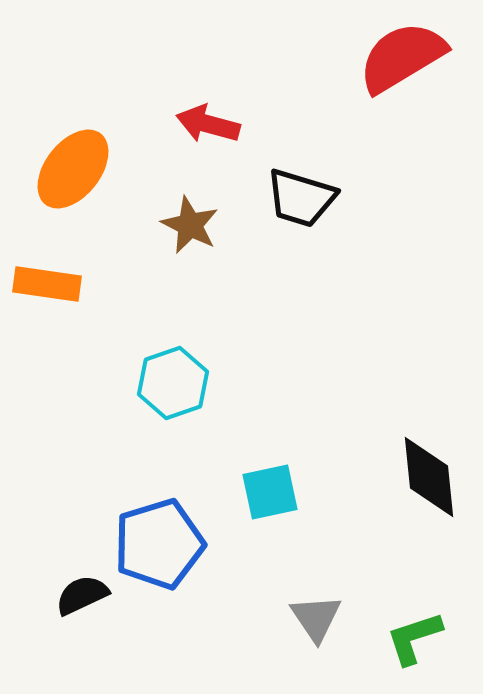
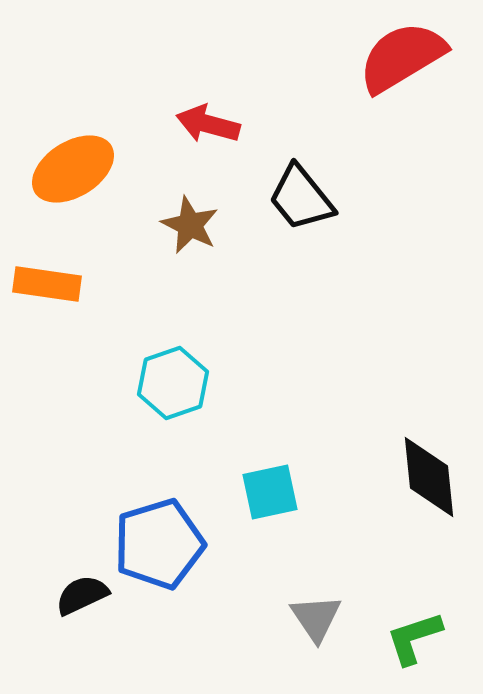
orange ellipse: rotated 20 degrees clockwise
black trapezoid: rotated 34 degrees clockwise
